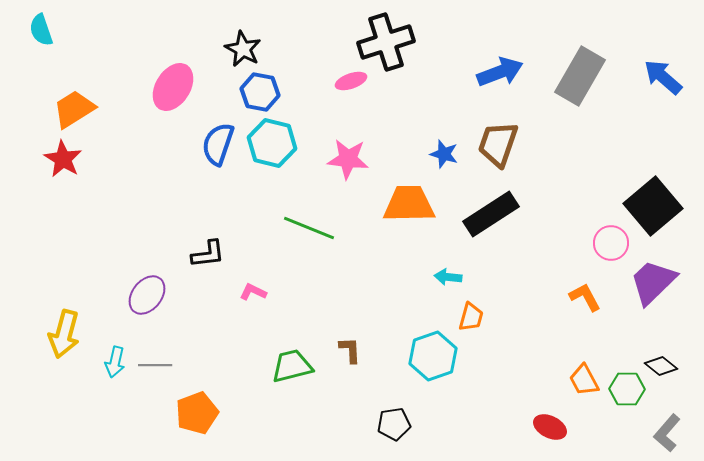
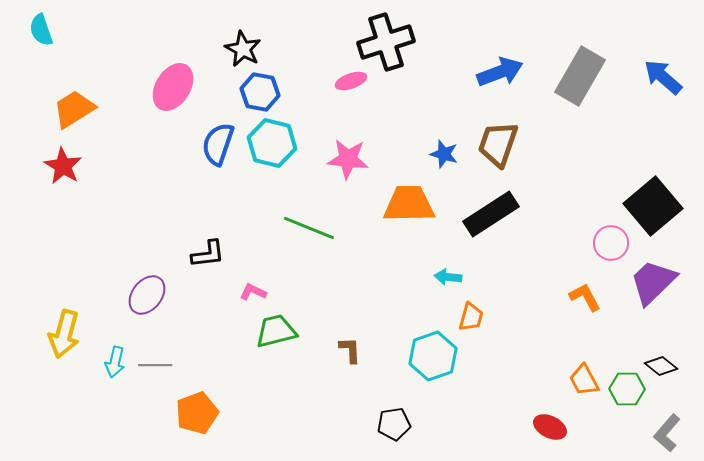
red star at (63, 159): moved 7 px down
green trapezoid at (292, 366): moved 16 px left, 35 px up
